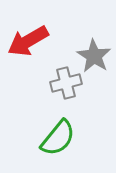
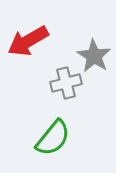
green semicircle: moved 5 px left
